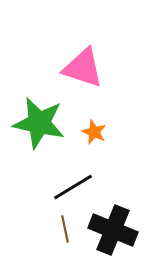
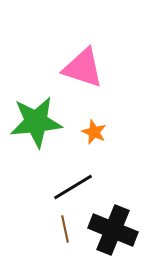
green star: moved 3 px left, 1 px up; rotated 18 degrees counterclockwise
